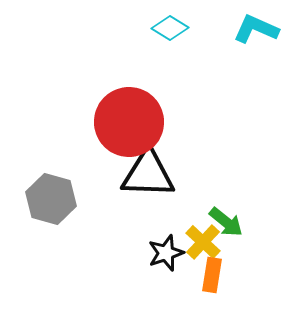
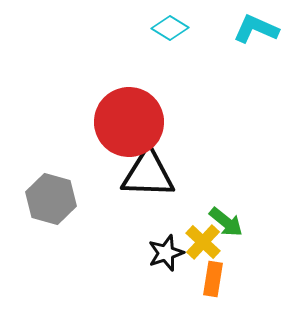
orange rectangle: moved 1 px right, 4 px down
